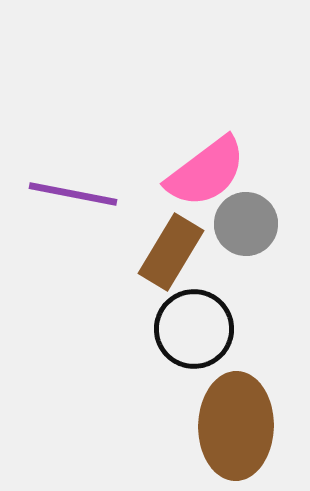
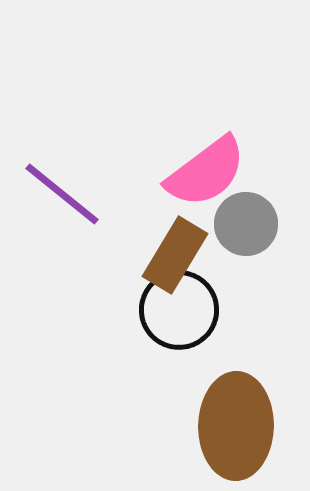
purple line: moved 11 px left; rotated 28 degrees clockwise
brown rectangle: moved 4 px right, 3 px down
black circle: moved 15 px left, 19 px up
